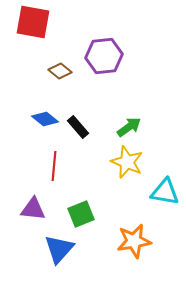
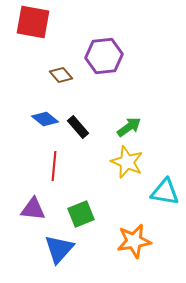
brown diamond: moved 1 px right, 4 px down; rotated 10 degrees clockwise
